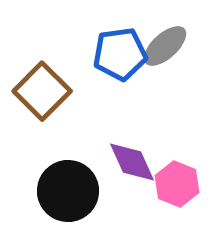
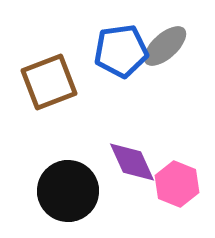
blue pentagon: moved 1 px right, 3 px up
brown square: moved 7 px right, 9 px up; rotated 24 degrees clockwise
